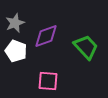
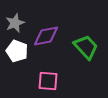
purple diamond: rotated 8 degrees clockwise
white pentagon: moved 1 px right
